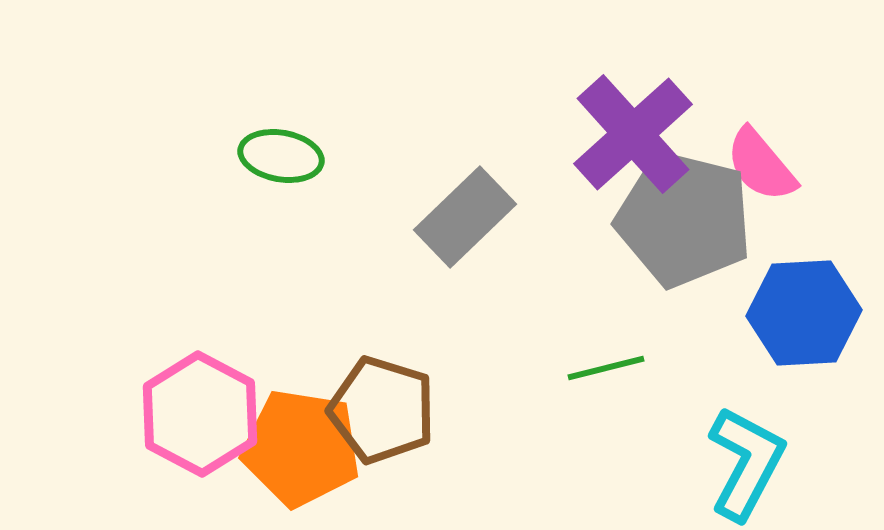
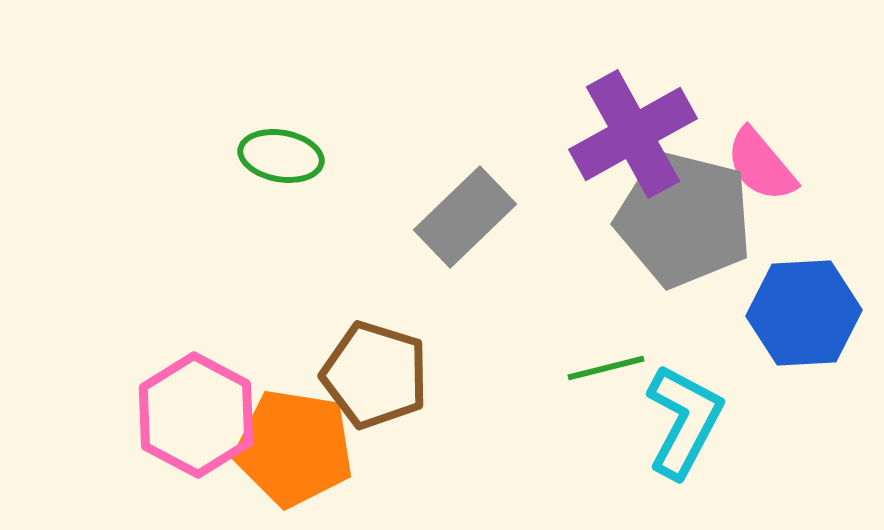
purple cross: rotated 13 degrees clockwise
brown pentagon: moved 7 px left, 35 px up
pink hexagon: moved 4 px left, 1 px down
orange pentagon: moved 7 px left
cyan L-shape: moved 62 px left, 42 px up
